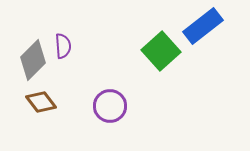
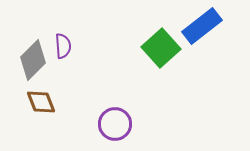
blue rectangle: moved 1 px left
green square: moved 3 px up
brown diamond: rotated 16 degrees clockwise
purple circle: moved 5 px right, 18 px down
